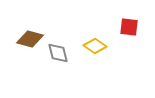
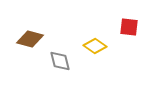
gray diamond: moved 2 px right, 8 px down
